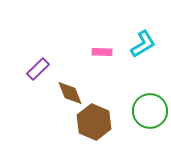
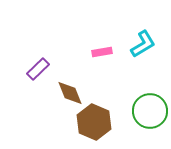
pink rectangle: rotated 12 degrees counterclockwise
